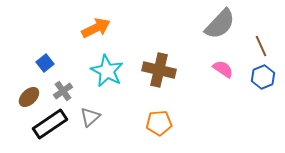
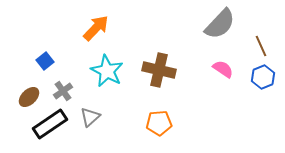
orange arrow: rotated 20 degrees counterclockwise
blue square: moved 2 px up
